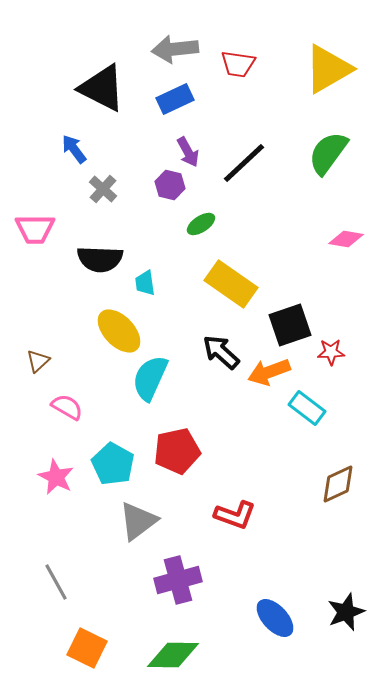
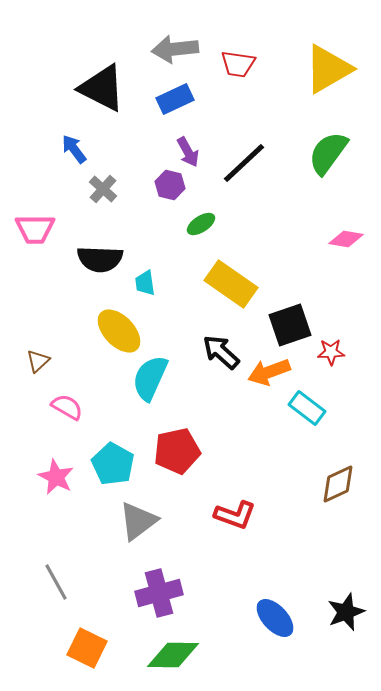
purple cross: moved 19 px left, 13 px down
